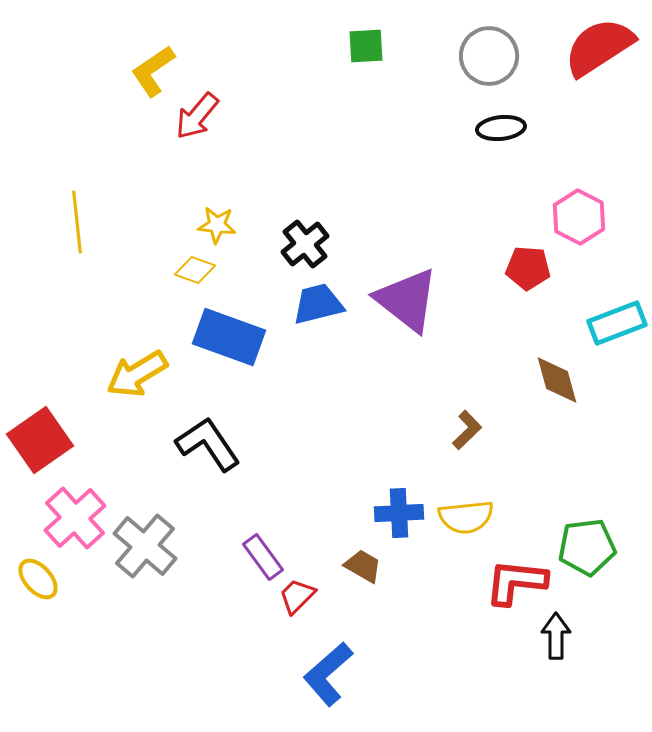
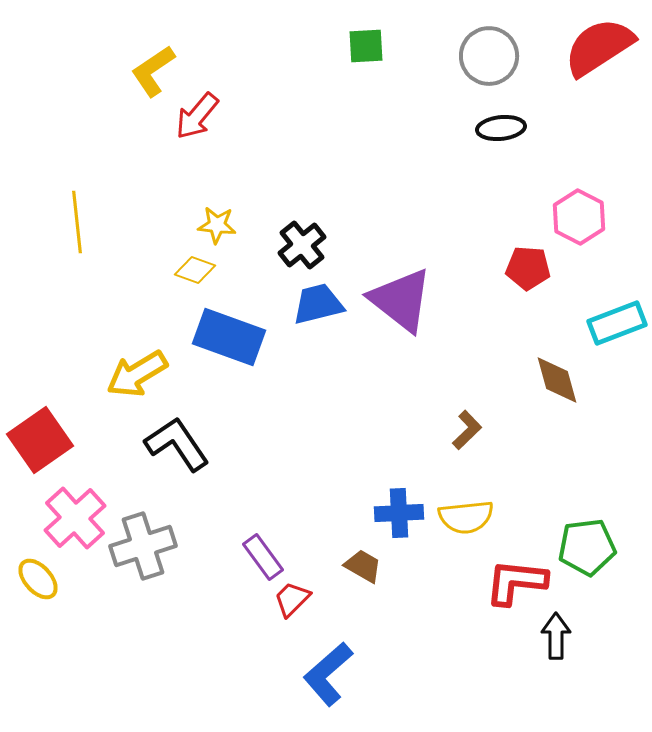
black cross: moved 3 px left, 1 px down
purple triangle: moved 6 px left
black L-shape: moved 31 px left
gray cross: moved 2 px left; rotated 32 degrees clockwise
red trapezoid: moved 5 px left, 3 px down
